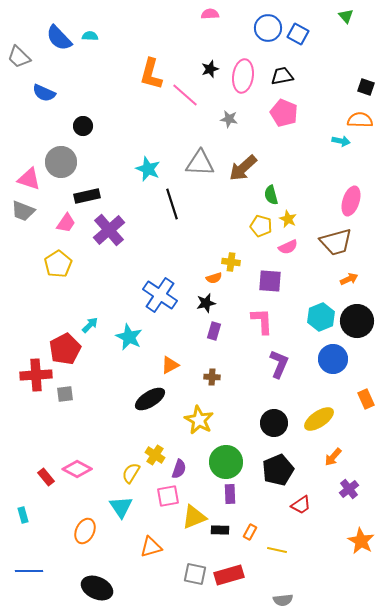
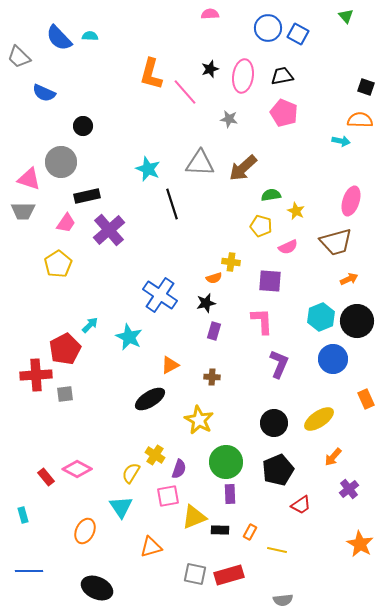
pink line at (185, 95): moved 3 px up; rotated 8 degrees clockwise
green semicircle at (271, 195): rotated 96 degrees clockwise
gray trapezoid at (23, 211): rotated 20 degrees counterclockwise
yellow star at (288, 219): moved 8 px right, 8 px up
orange star at (361, 541): moved 1 px left, 3 px down
